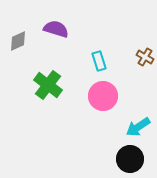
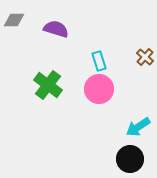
gray diamond: moved 4 px left, 21 px up; rotated 25 degrees clockwise
brown cross: rotated 12 degrees clockwise
pink circle: moved 4 px left, 7 px up
